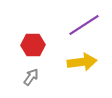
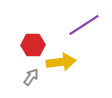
yellow arrow: moved 21 px left
